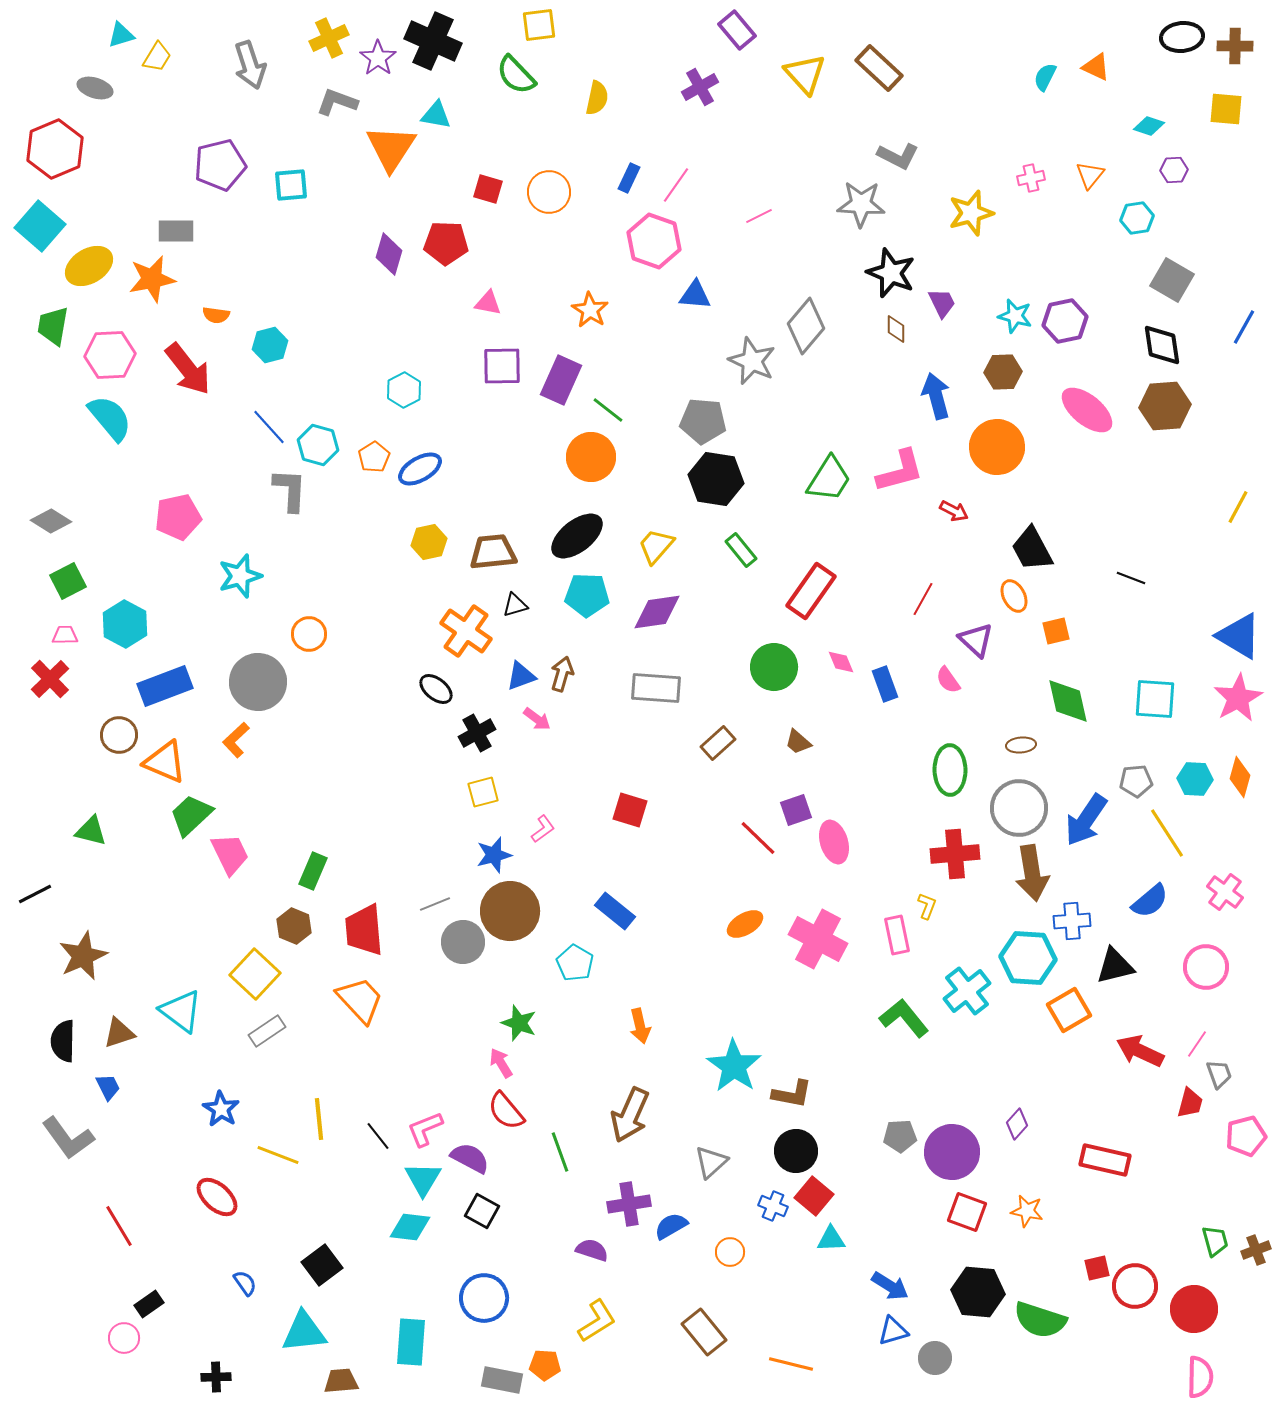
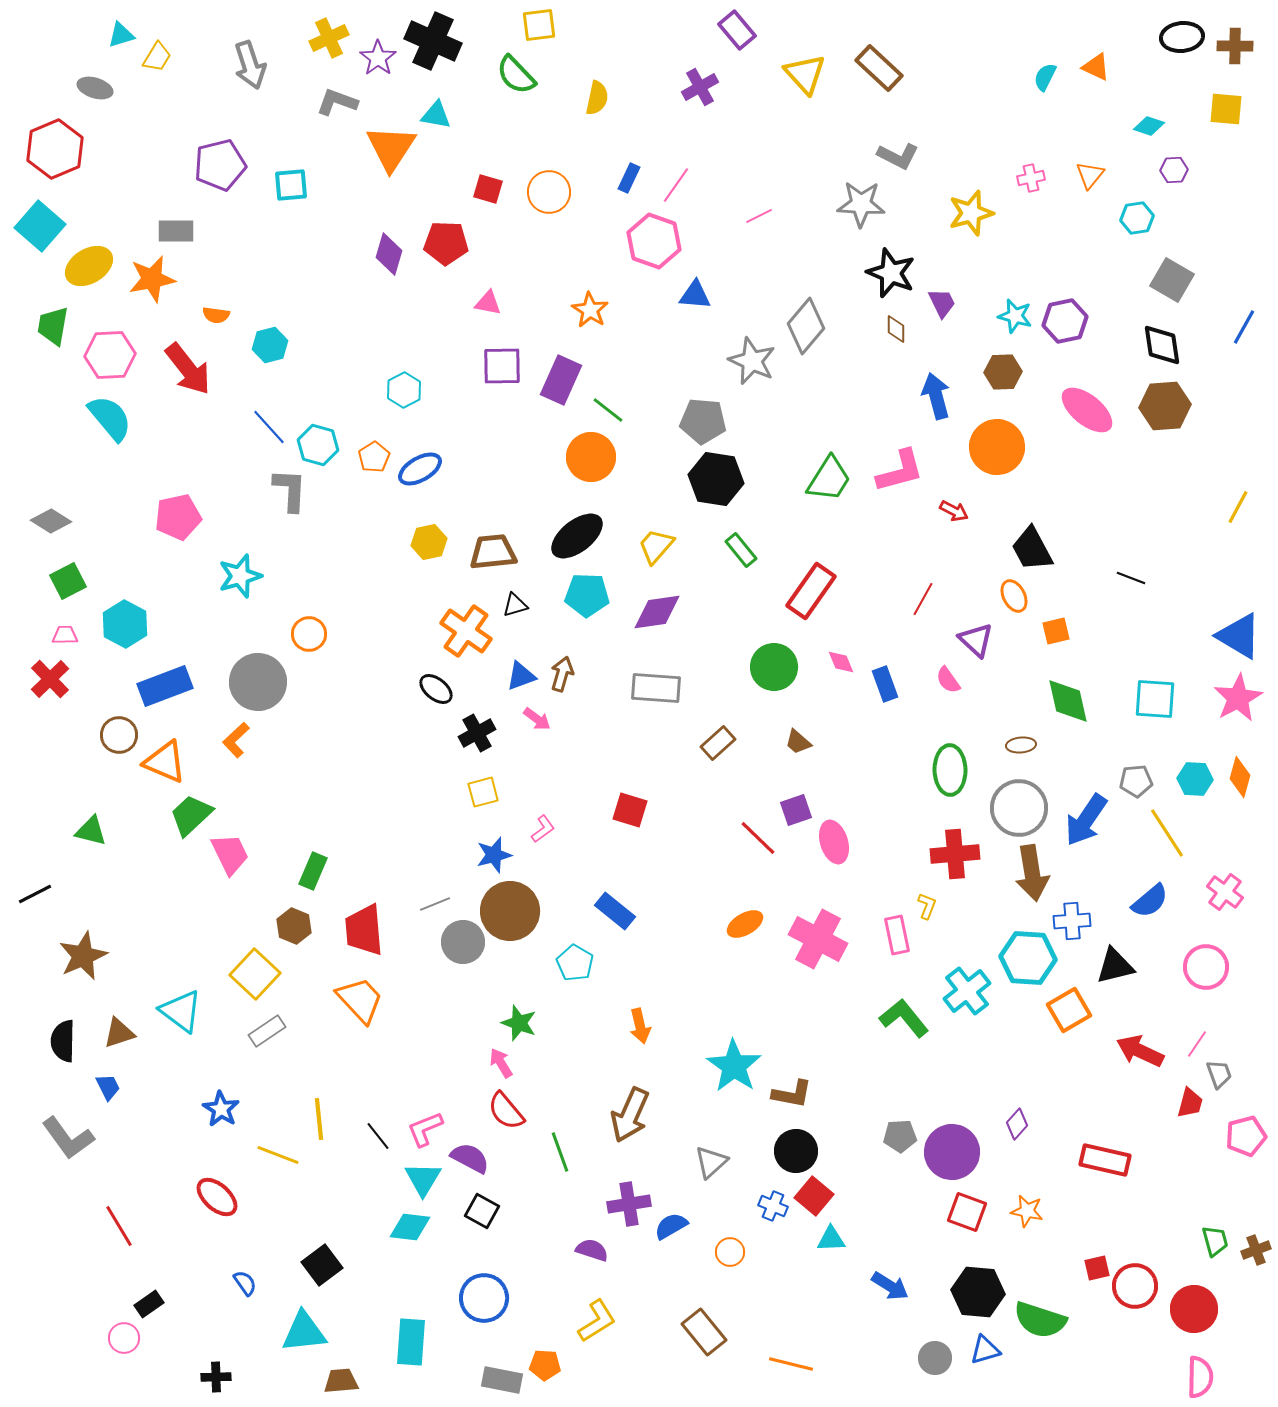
blue triangle at (893, 1331): moved 92 px right, 19 px down
